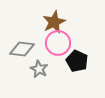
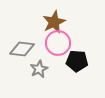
black pentagon: rotated 20 degrees counterclockwise
gray star: rotated 18 degrees clockwise
